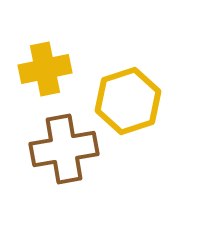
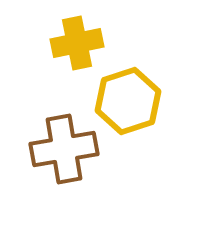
yellow cross: moved 32 px right, 26 px up
